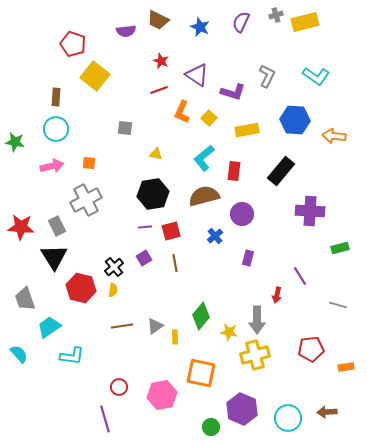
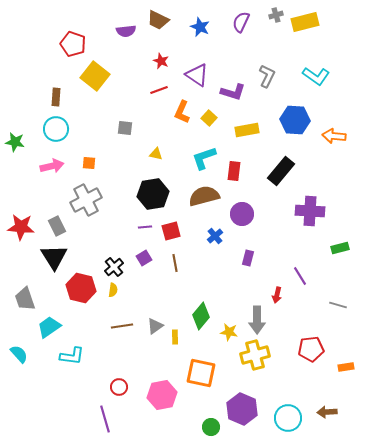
cyan L-shape at (204, 158): rotated 20 degrees clockwise
